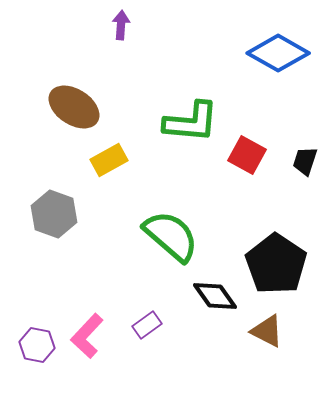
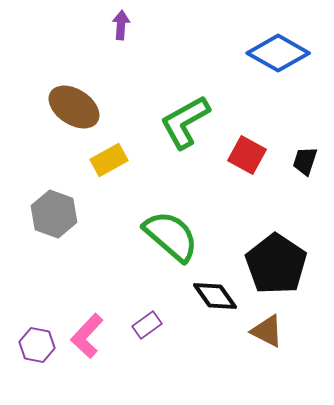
green L-shape: moved 6 px left; rotated 146 degrees clockwise
